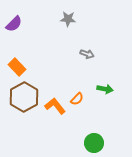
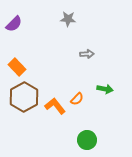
gray arrow: rotated 24 degrees counterclockwise
green circle: moved 7 px left, 3 px up
